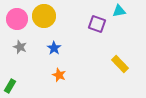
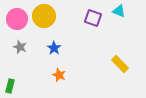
cyan triangle: rotated 32 degrees clockwise
purple square: moved 4 px left, 6 px up
green rectangle: rotated 16 degrees counterclockwise
